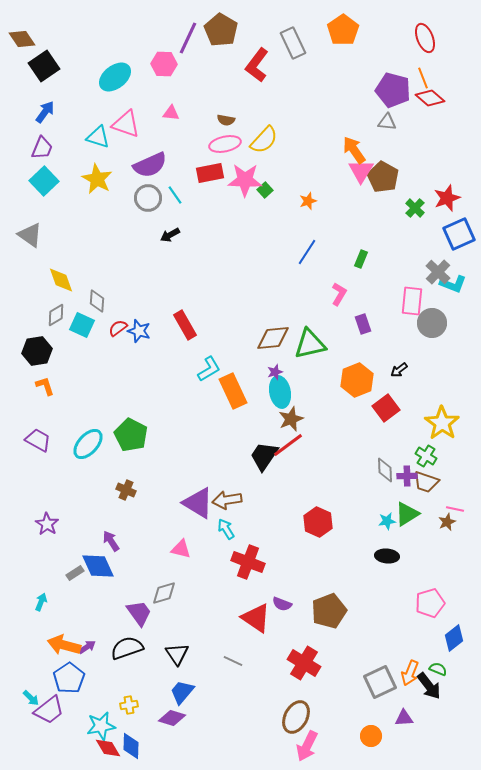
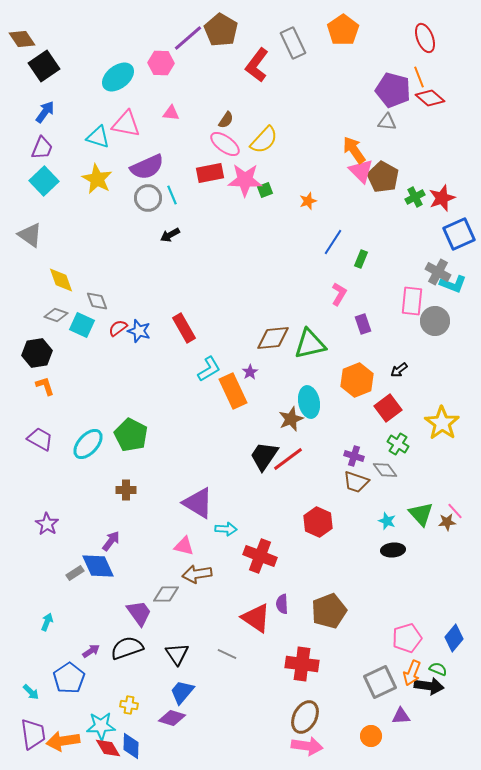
purple line at (188, 38): rotated 24 degrees clockwise
pink hexagon at (164, 64): moved 3 px left, 1 px up
cyan ellipse at (115, 77): moved 3 px right
orange line at (423, 78): moved 4 px left, 1 px up
brown semicircle at (226, 120): rotated 66 degrees counterclockwise
pink triangle at (126, 124): rotated 8 degrees counterclockwise
pink ellipse at (225, 144): rotated 48 degrees clockwise
purple semicircle at (150, 165): moved 3 px left, 2 px down
pink triangle at (361, 171): rotated 16 degrees counterclockwise
green square at (265, 190): rotated 21 degrees clockwise
cyan line at (175, 195): moved 3 px left; rotated 12 degrees clockwise
red star at (447, 198): moved 5 px left
green cross at (415, 208): moved 11 px up; rotated 18 degrees clockwise
blue line at (307, 252): moved 26 px right, 10 px up
gray cross at (438, 272): rotated 15 degrees counterclockwise
gray diamond at (97, 301): rotated 25 degrees counterclockwise
gray diamond at (56, 315): rotated 50 degrees clockwise
gray circle at (432, 323): moved 3 px right, 2 px up
red rectangle at (185, 325): moved 1 px left, 3 px down
black hexagon at (37, 351): moved 2 px down
purple star at (275, 372): moved 25 px left; rotated 14 degrees counterclockwise
cyan ellipse at (280, 392): moved 29 px right, 10 px down
red square at (386, 408): moved 2 px right
purple trapezoid at (38, 440): moved 2 px right, 1 px up
red line at (288, 445): moved 14 px down
green cross at (426, 456): moved 28 px left, 12 px up
gray diamond at (385, 470): rotated 35 degrees counterclockwise
purple cross at (407, 476): moved 53 px left, 20 px up; rotated 18 degrees clockwise
brown trapezoid at (426, 482): moved 70 px left
brown cross at (126, 490): rotated 24 degrees counterclockwise
brown arrow at (227, 500): moved 30 px left, 74 px down
pink line at (455, 509): moved 2 px down; rotated 36 degrees clockwise
green triangle at (407, 514): moved 14 px right; rotated 40 degrees counterclockwise
cyan star at (387, 521): rotated 30 degrees clockwise
brown star at (447, 522): rotated 18 degrees clockwise
cyan arrow at (226, 529): rotated 125 degrees clockwise
purple arrow at (111, 541): rotated 70 degrees clockwise
pink triangle at (181, 549): moved 3 px right, 3 px up
black ellipse at (387, 556): moved 6 px right, 6 px up; rotated 10 degrees counterclockwise
red cross at (248, 562): moved 12 px right, 6 px up
gray diamond at (164, 593): moved 2 px right, 1 px down; rotated 16 degrees clockwise
cyan arrow at (41, 602): moved 6 px right, 20 px down
pink pentagon at (430, 603): moved 23 px left, 35 px down
purple semicircle at (282, 604): rotated 66 degrees clockwise
blue diamond at (454, 638): rotated 12 degrees counterclockwise
orange arrow at (64, 645): moved 1 px left, 96 px down; rotated 24 degrees counterclockwise
purple arrow at (87, 647): moved 4 px right, 4 px down
gray line at (233, 661): moved 6 px left, 7 px up
red cross at (304, 663): moved 2 px left, 1 px down; rotated 24 degrees counterclockwise
orange arrow at (410, 673): moved 2 px right
black arrow at (429, 686): rotated 44 degrees counterclockwise
cyan arrow at (31, 698): moved 6 px up
yellow cross at (129, 705): rotated 18 degrees clockwise
purple trapezoid at (49, 710): moved 16 px left, 24 px down; rotated 60 degrees counterclockwise
brown ellipse at (296, 717): moved 9 px right
purple triangle at (404, 718): moved 3 px left, 2 px up
cyan star at (101, 726): rotated 8 degrees clockwise
pink arrow at (307, 746): rotated 108 degrees counterclockwise
